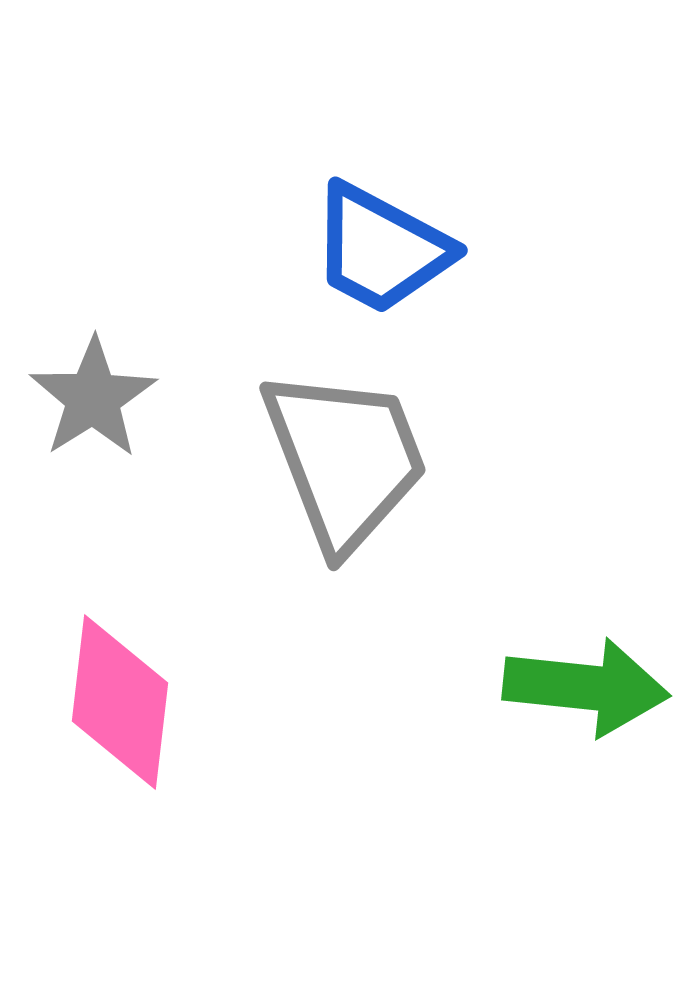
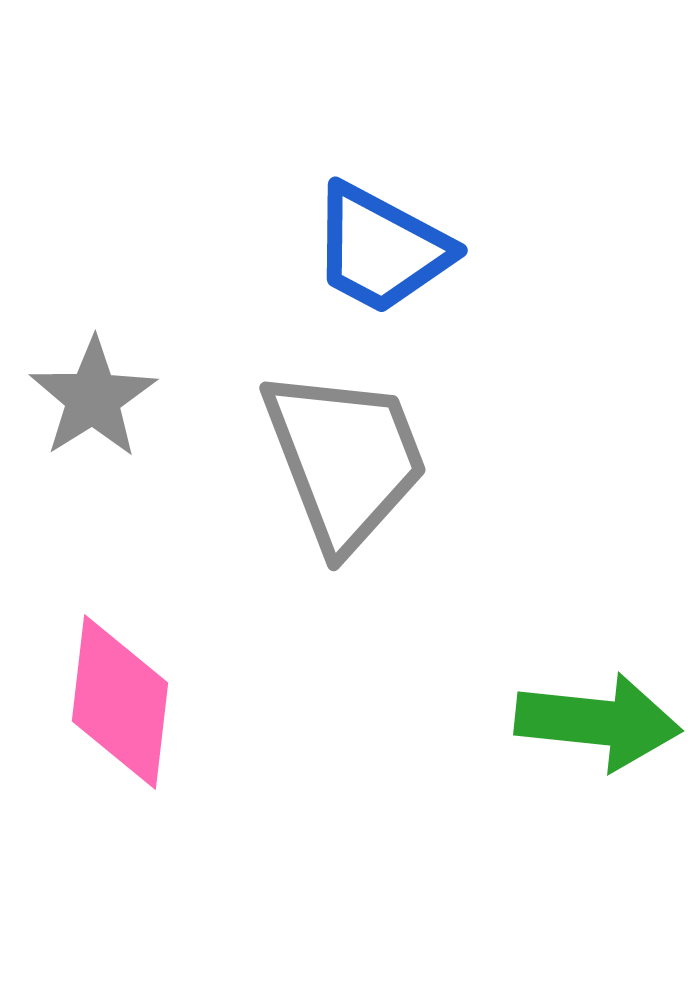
green arrow: moved 12 px right, 35 px down
